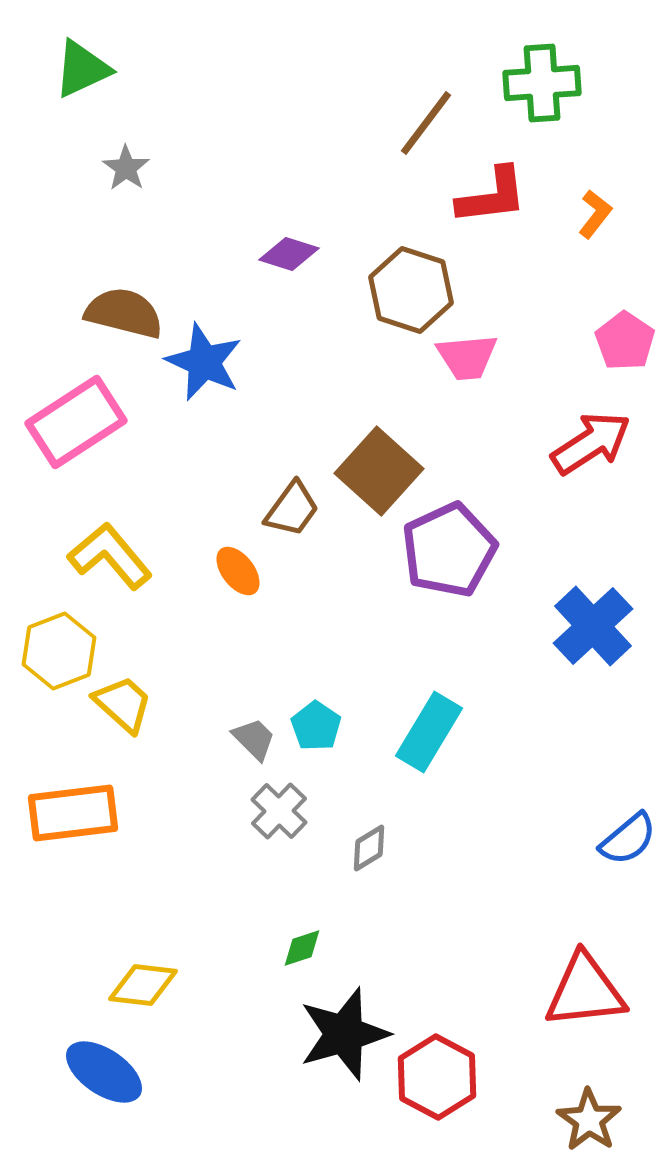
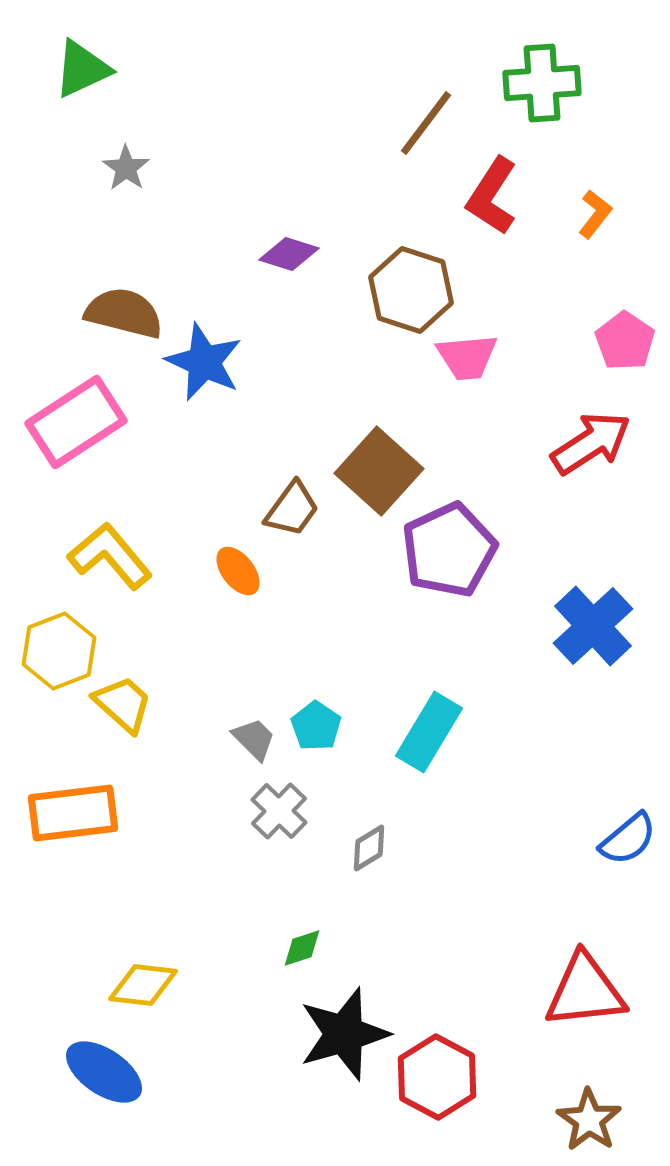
red L-shape: rotated 130 degrees clockwise
